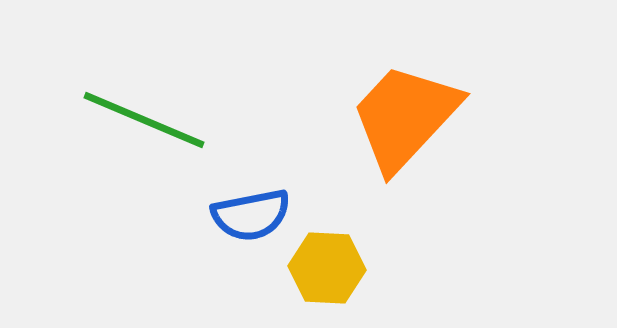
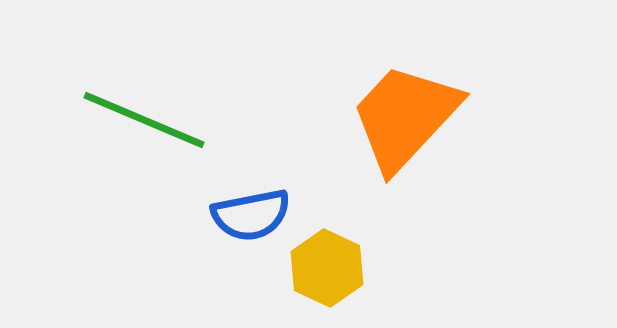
yellow hexagon: rotated 22 degrees clockwise
